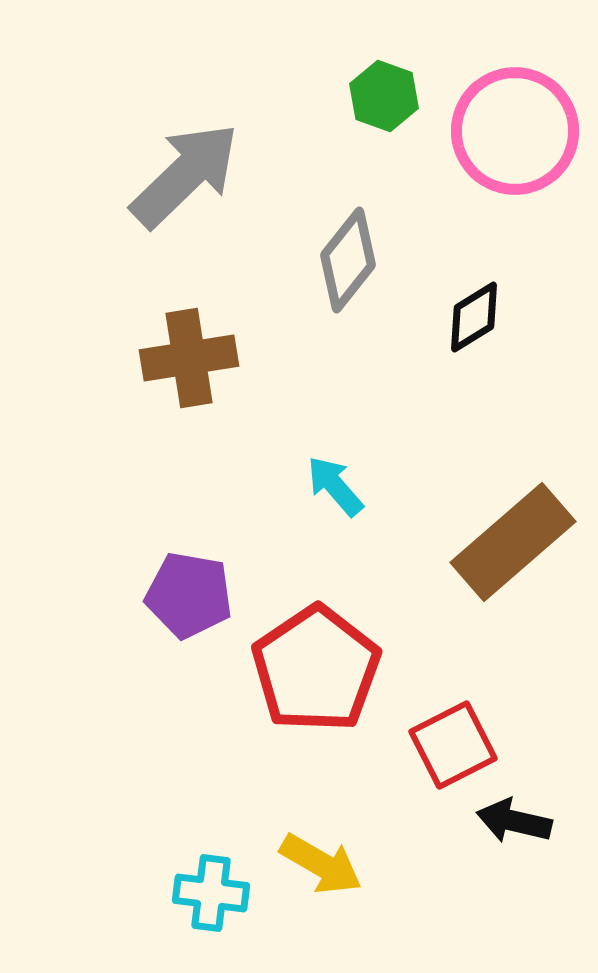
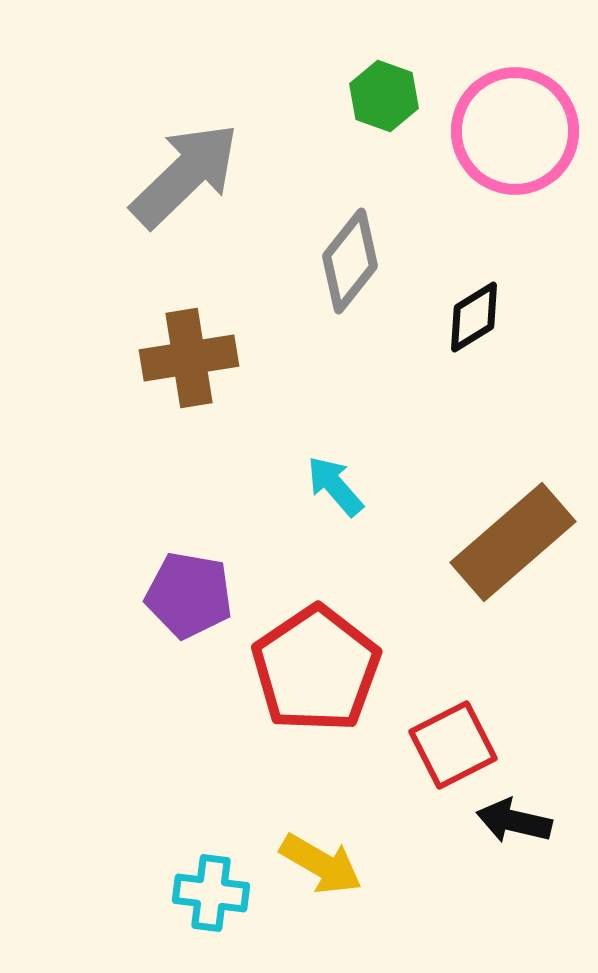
gray diamond: moved 2 px right, 1 px down
